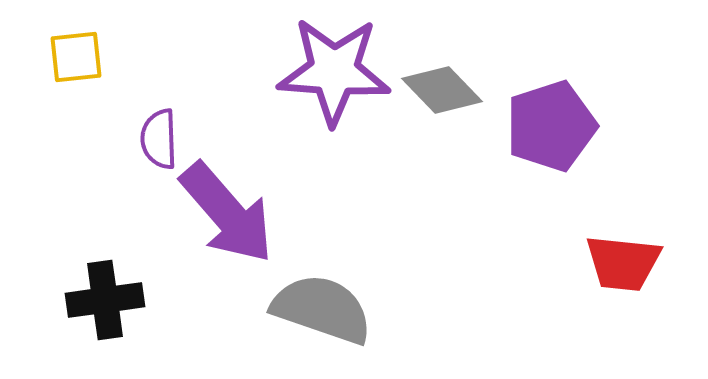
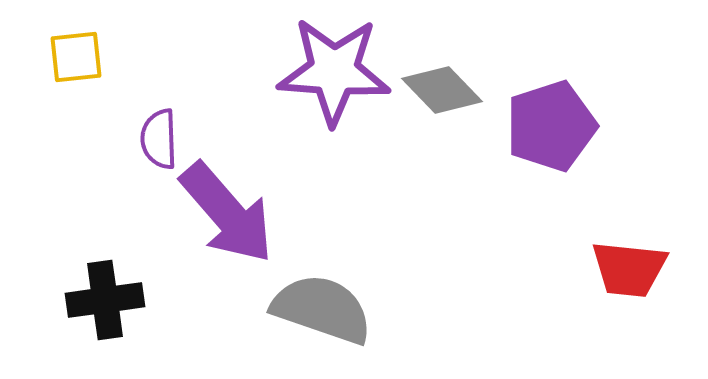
red trapezoid: moved 6 px right, 6 px down
